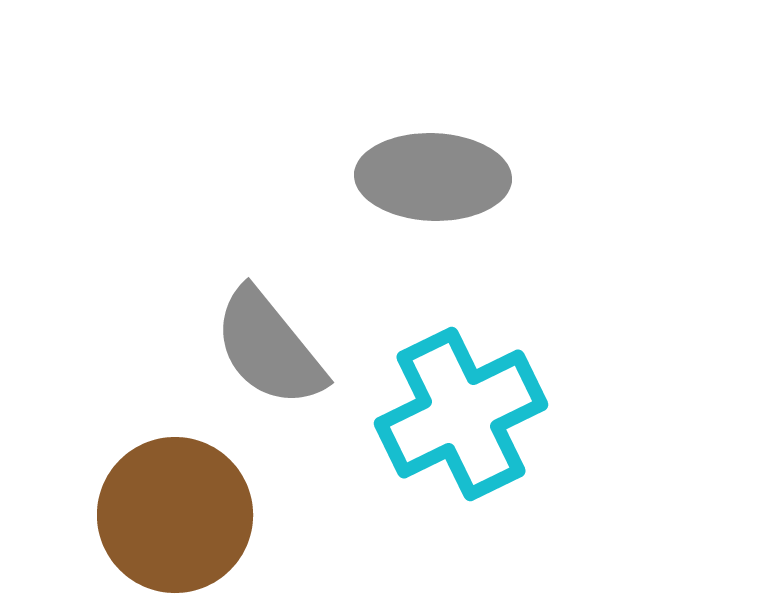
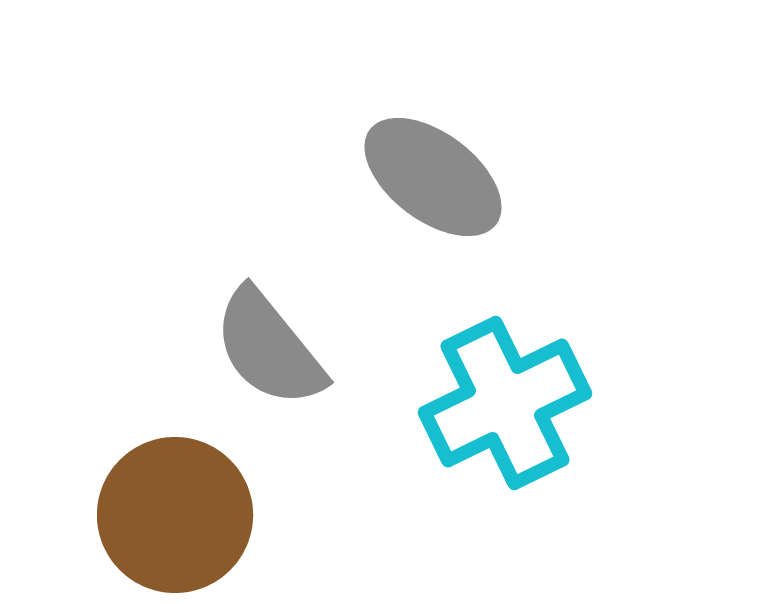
gray ellipse: rotated 35 degrees clockwise
cyan cross: moved 44 px right, 11 px up
